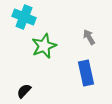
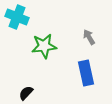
cyan cross: moved 7 px left
green star: rotated 15 degrees clockwise
black semicircle: moved 2 px right, 2 px down
